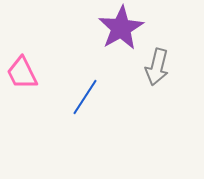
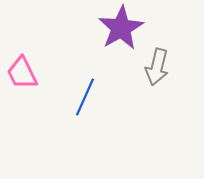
blue line: rotated 9 degrees counterclockwise
